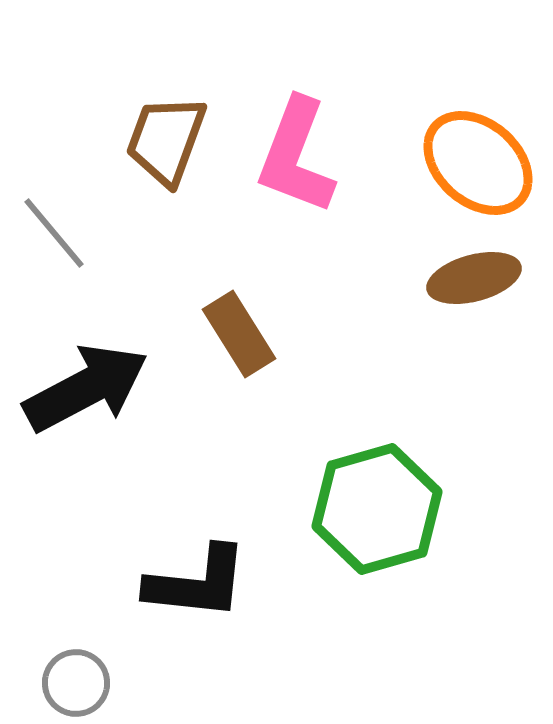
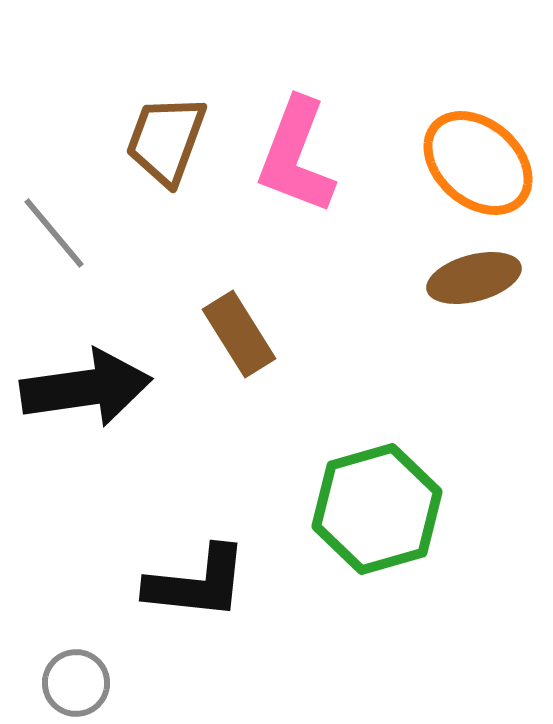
black arrow: rotated 20 degrees clockwise
